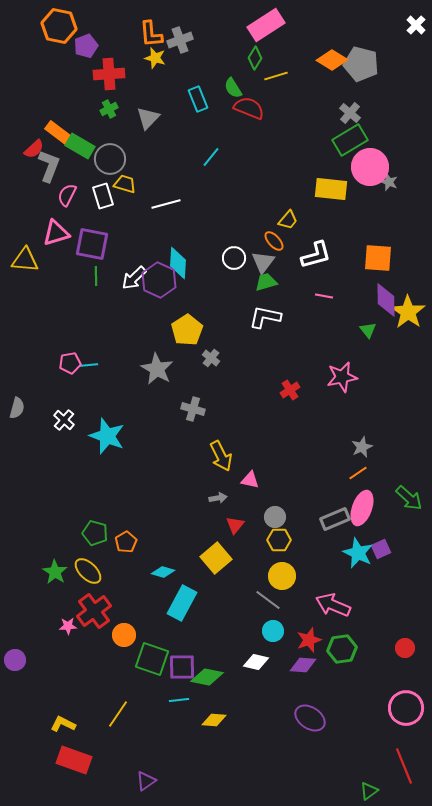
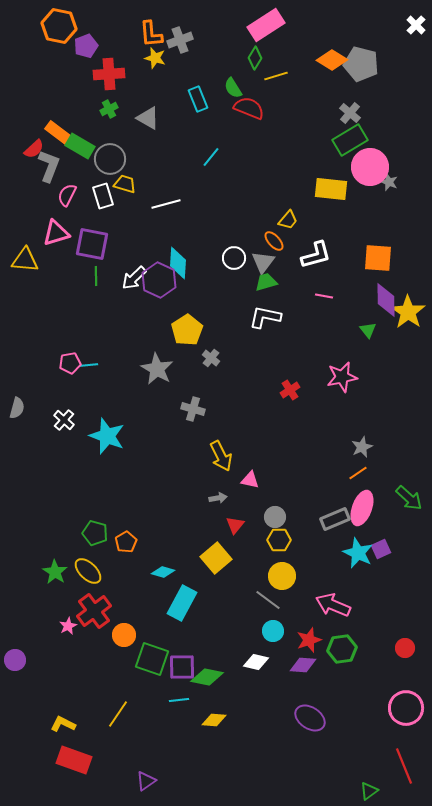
gray triangle at (148, 118): rotated 45 degrees counterclockwise
pink star at (68, 626): rotated 24 degrees counterclockwise
